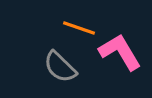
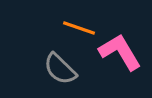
gray semicircle: moved 2 px down
